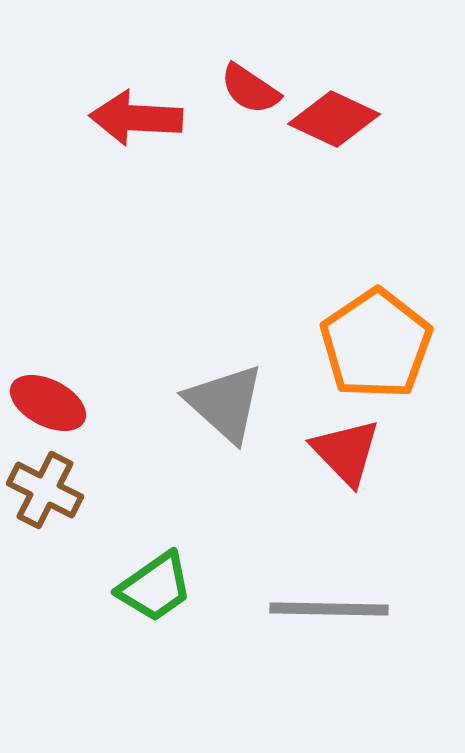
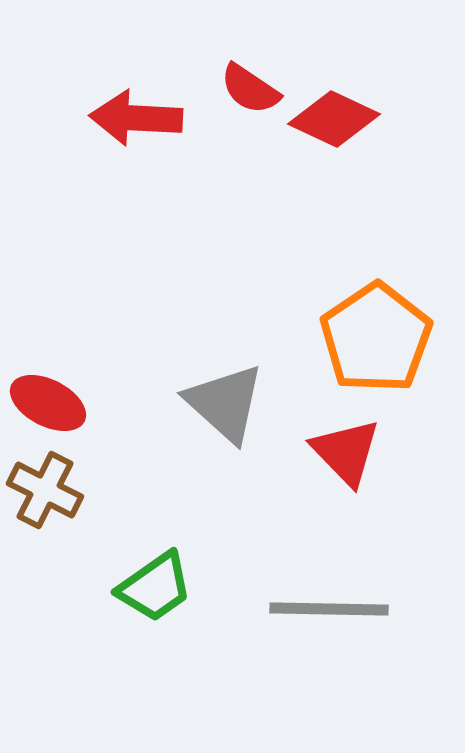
orange pentagon: moved 6 px up
